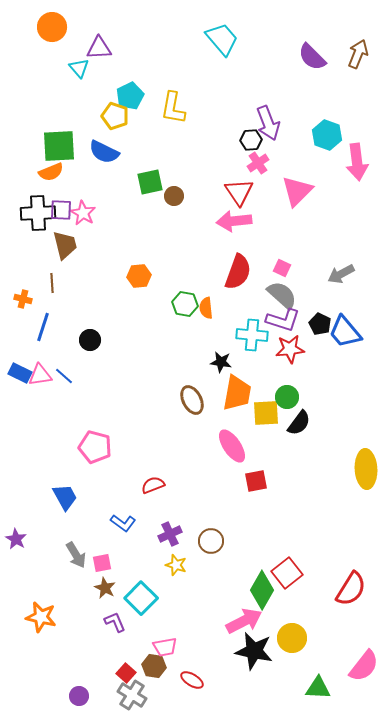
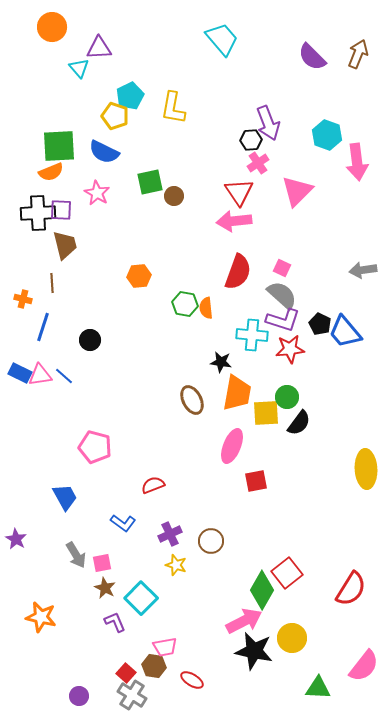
pink star at (83, 213): moved 14 px right, 20 px up
gray arrow at (341, 274): moved 22 px right, 4 px up; rotated 20 degrees clockwise
pink ellipse at (232, 446): rotated 56 degrees clockwise
